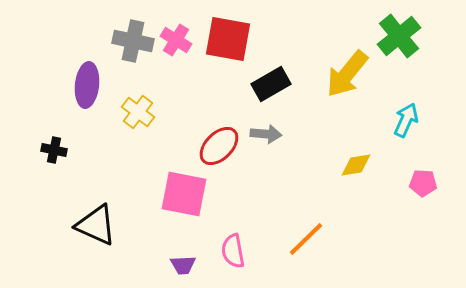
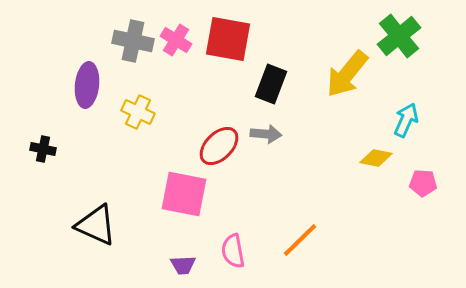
black rectangle: rotated 39 degrees counterclockwise
yellow cross: rotated 12 degrees counterclockwise
black cross: moved 11 px left, 1 px up
yellow diamond: moved 20 px right, 7 px up; rotated 20 degrees clockwise
orange line: moved 6 px left, 1 px down
